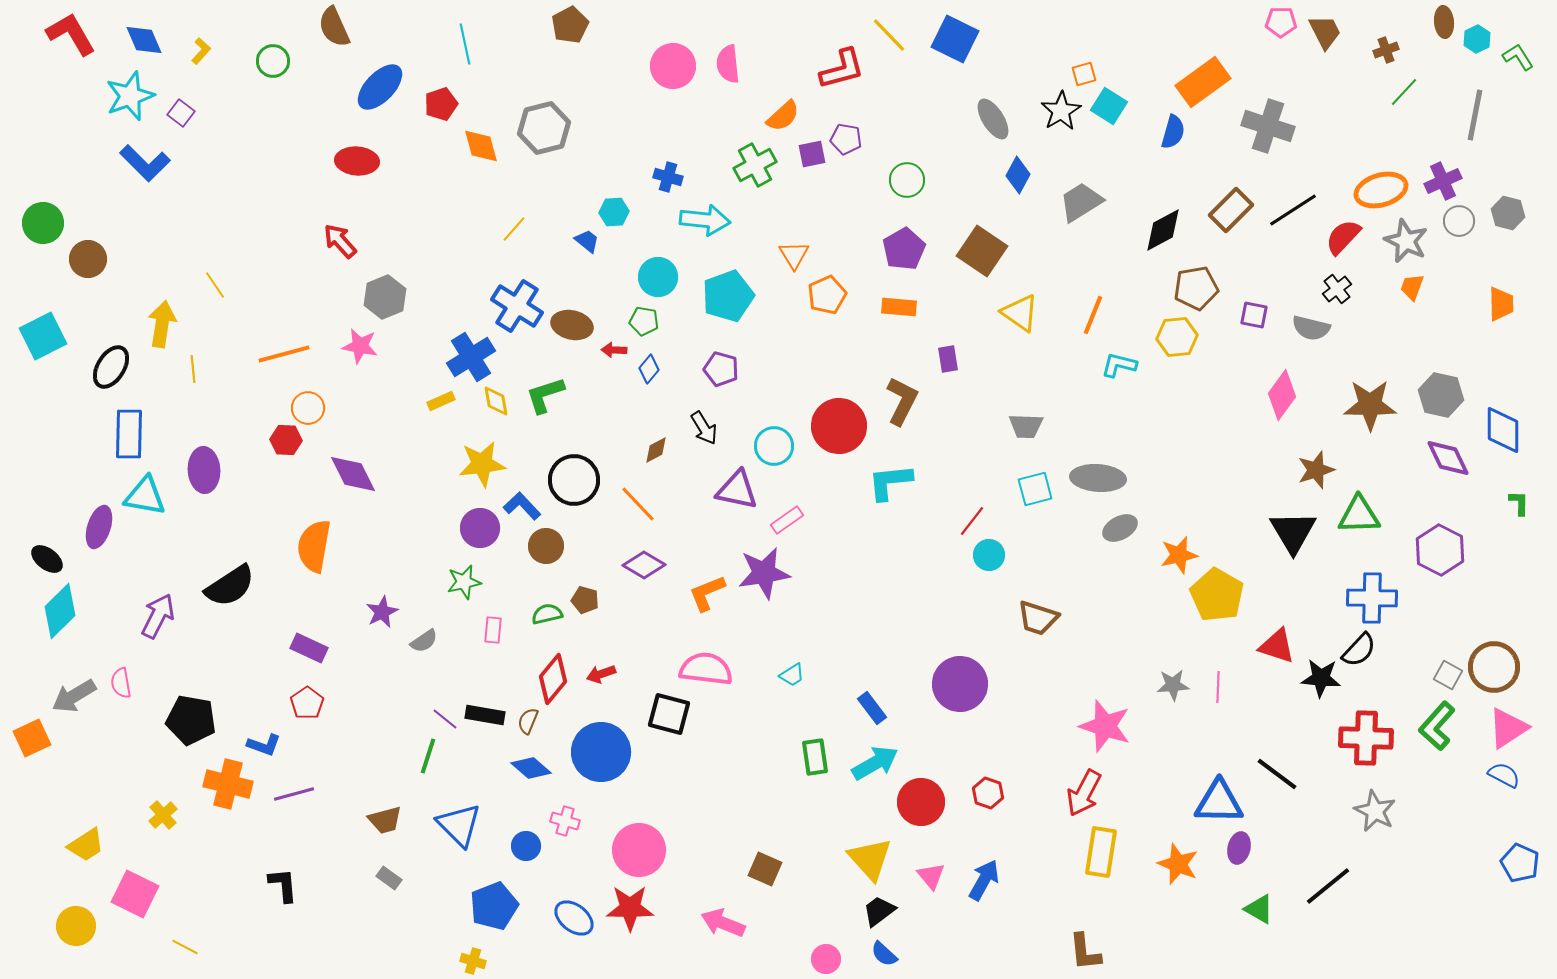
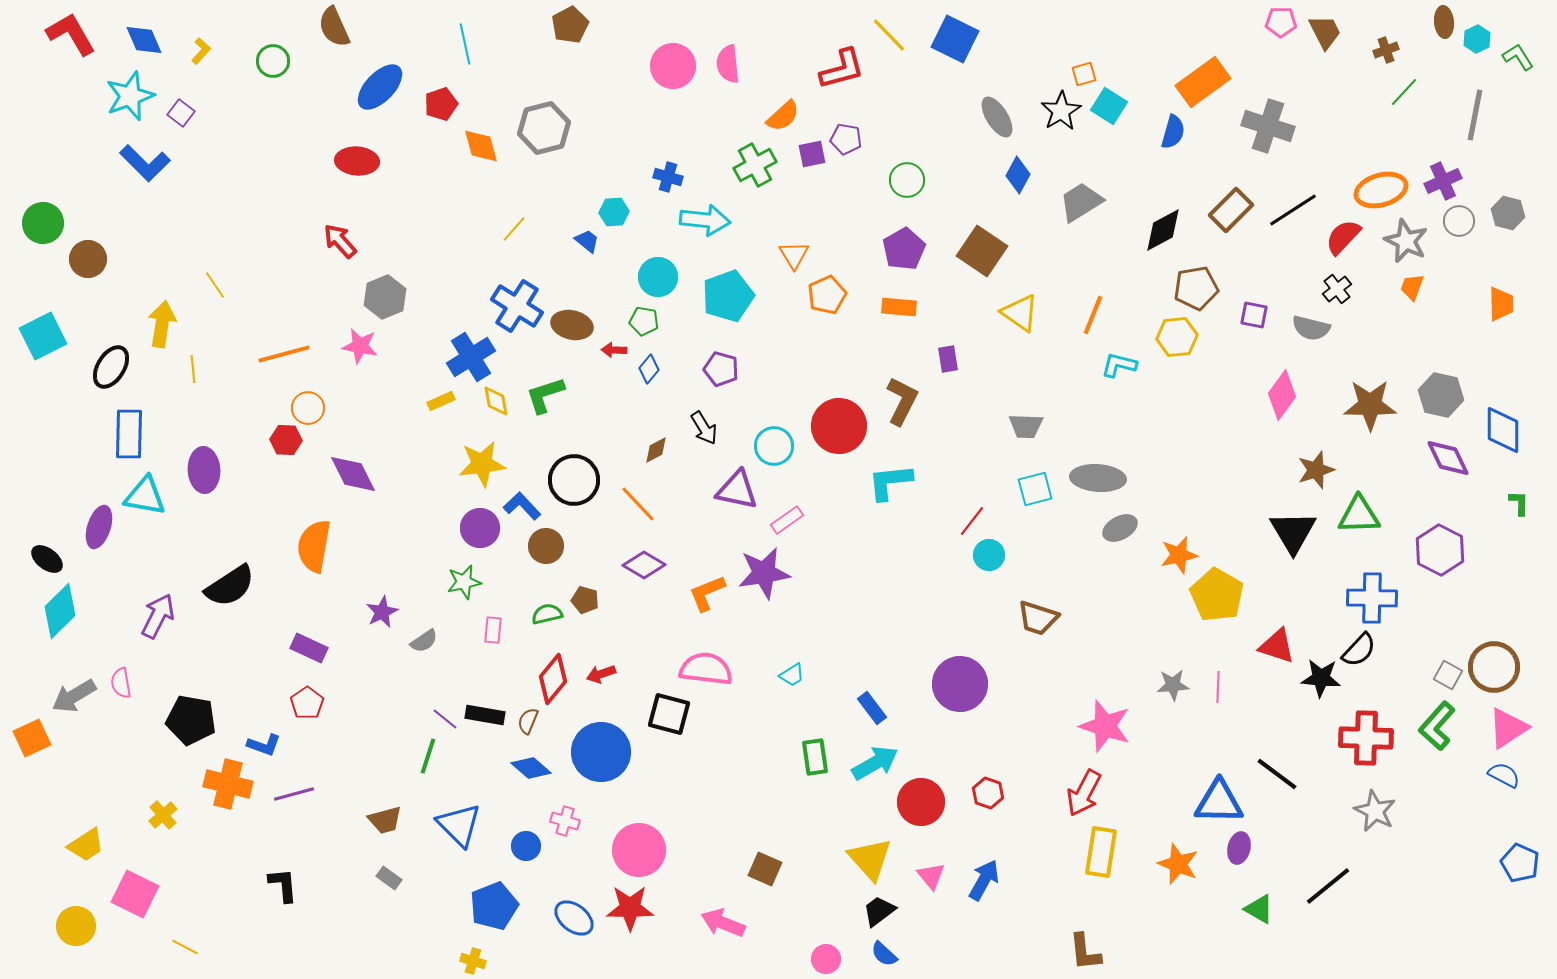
gray ellipse at (993, 119): moved 4 px right, 2 px up
